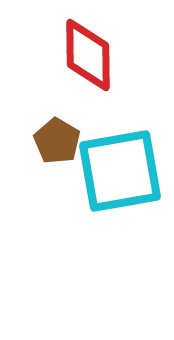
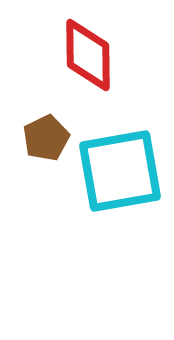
brown pentagon: moved 11 px left, 3 px up; rotated 15 degrees clockwise
